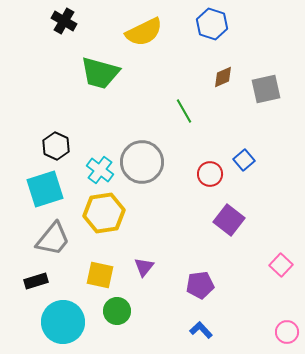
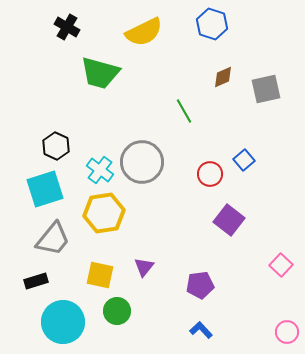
black cross: moved 3 px right, 6 px down
